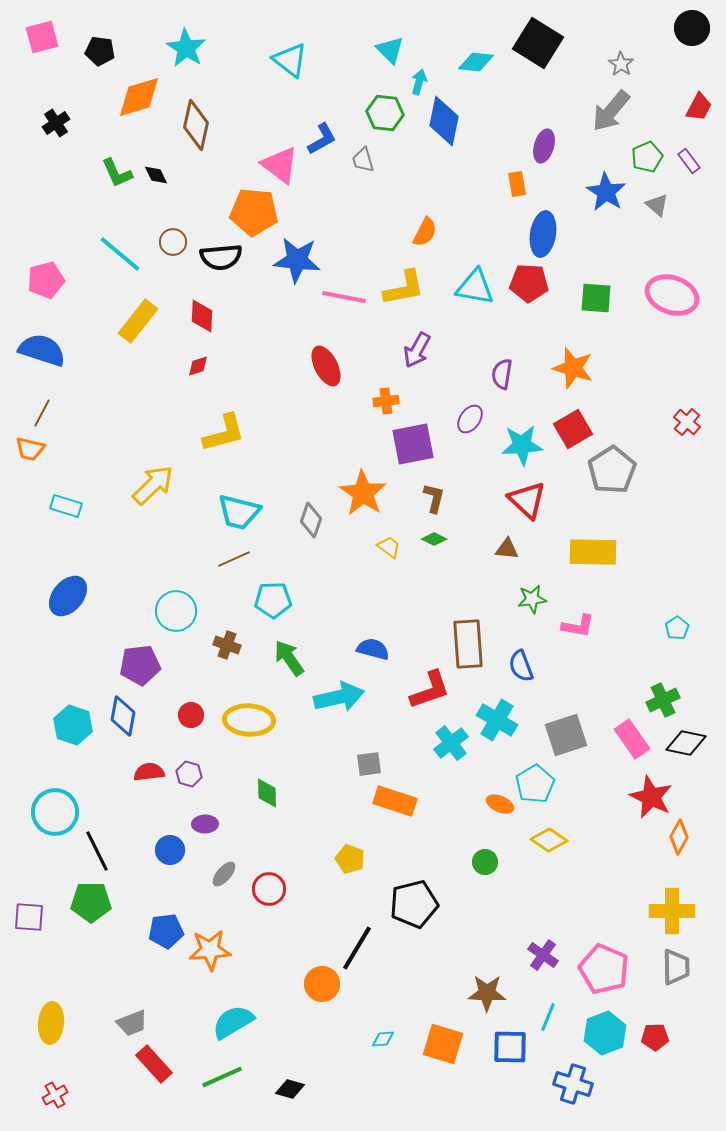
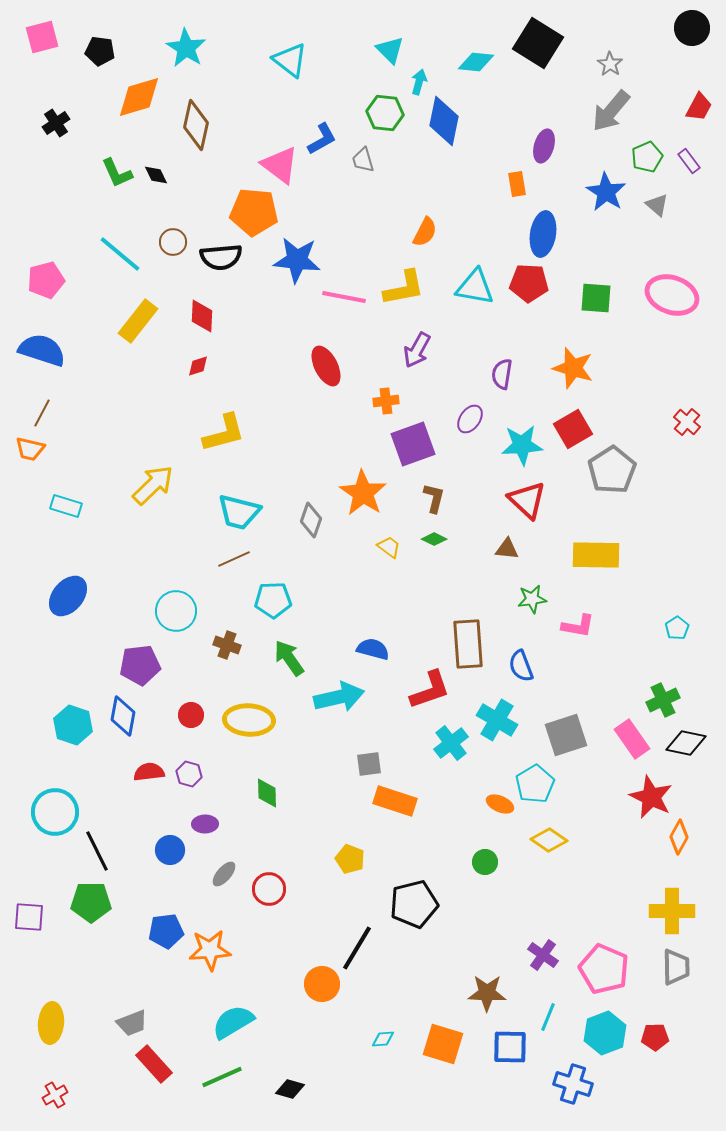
gray star at (621, 64): moved 11 px left
purple square at (413, 444): rotated 9 degrees counterclockwise
yellow rectangle at (593, 552): moved 3 px right, 3 px down
